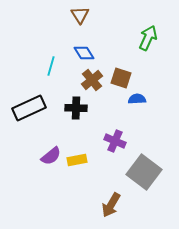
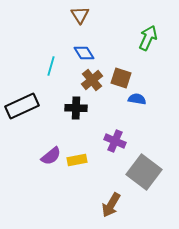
blue semicircle: rotated 12 degrees clockwise
black rectangle: moved 7 px left, 2 px up
